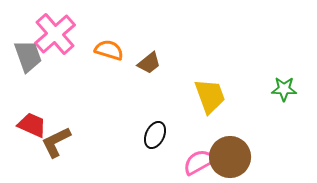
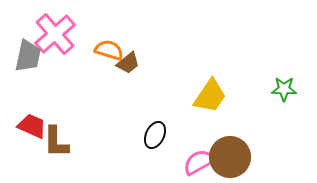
gray trapezoid: rotated 32 degrees clockwise
brown trapezoid: moved 21 px left
yellow trapezoid: rotated 54 degrees clockwise
red trapezoid: moved 1 px down
brown L-shape: rotated 64 degrees counterclockwise
